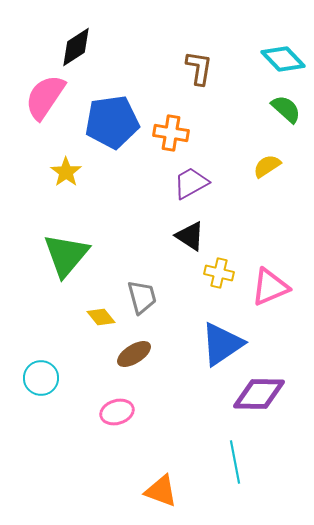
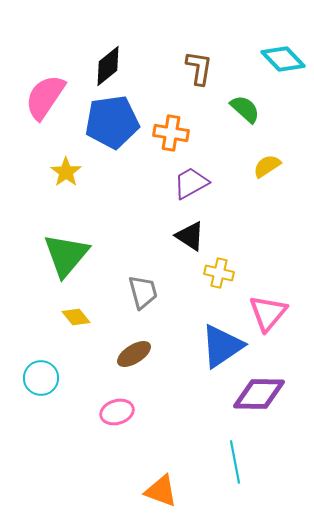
black diamond: moved 32 px right, 19 px down; rotated 6 degrees counterclockwise
green semicircle: moved 41 px left
pink triangle: moved 2 px left, 26 px down; rotated 27 degrees counterclockwise
gray trapezoid: moved 1 px right, 5 px up
yellow diamond: moved 25 px left
blue triangle: moved 2 px down
